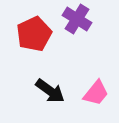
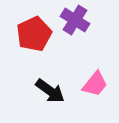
purple cross: moved 2 px left, 1 px down
pink trapezoid: moved 1 px left, 9 px up
